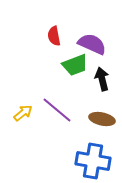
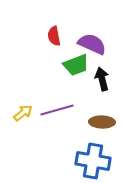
green trapezoid: moved 1 px right
purple line: rotated 56 degrees counterclockwise
brown ellipse: moved 3 px down; rotated 10 degrees counterclockwise
